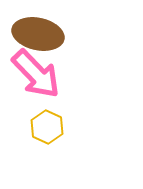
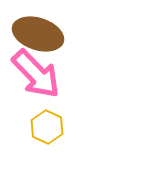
brown ellipse: rotated 6 degrees clockwise
